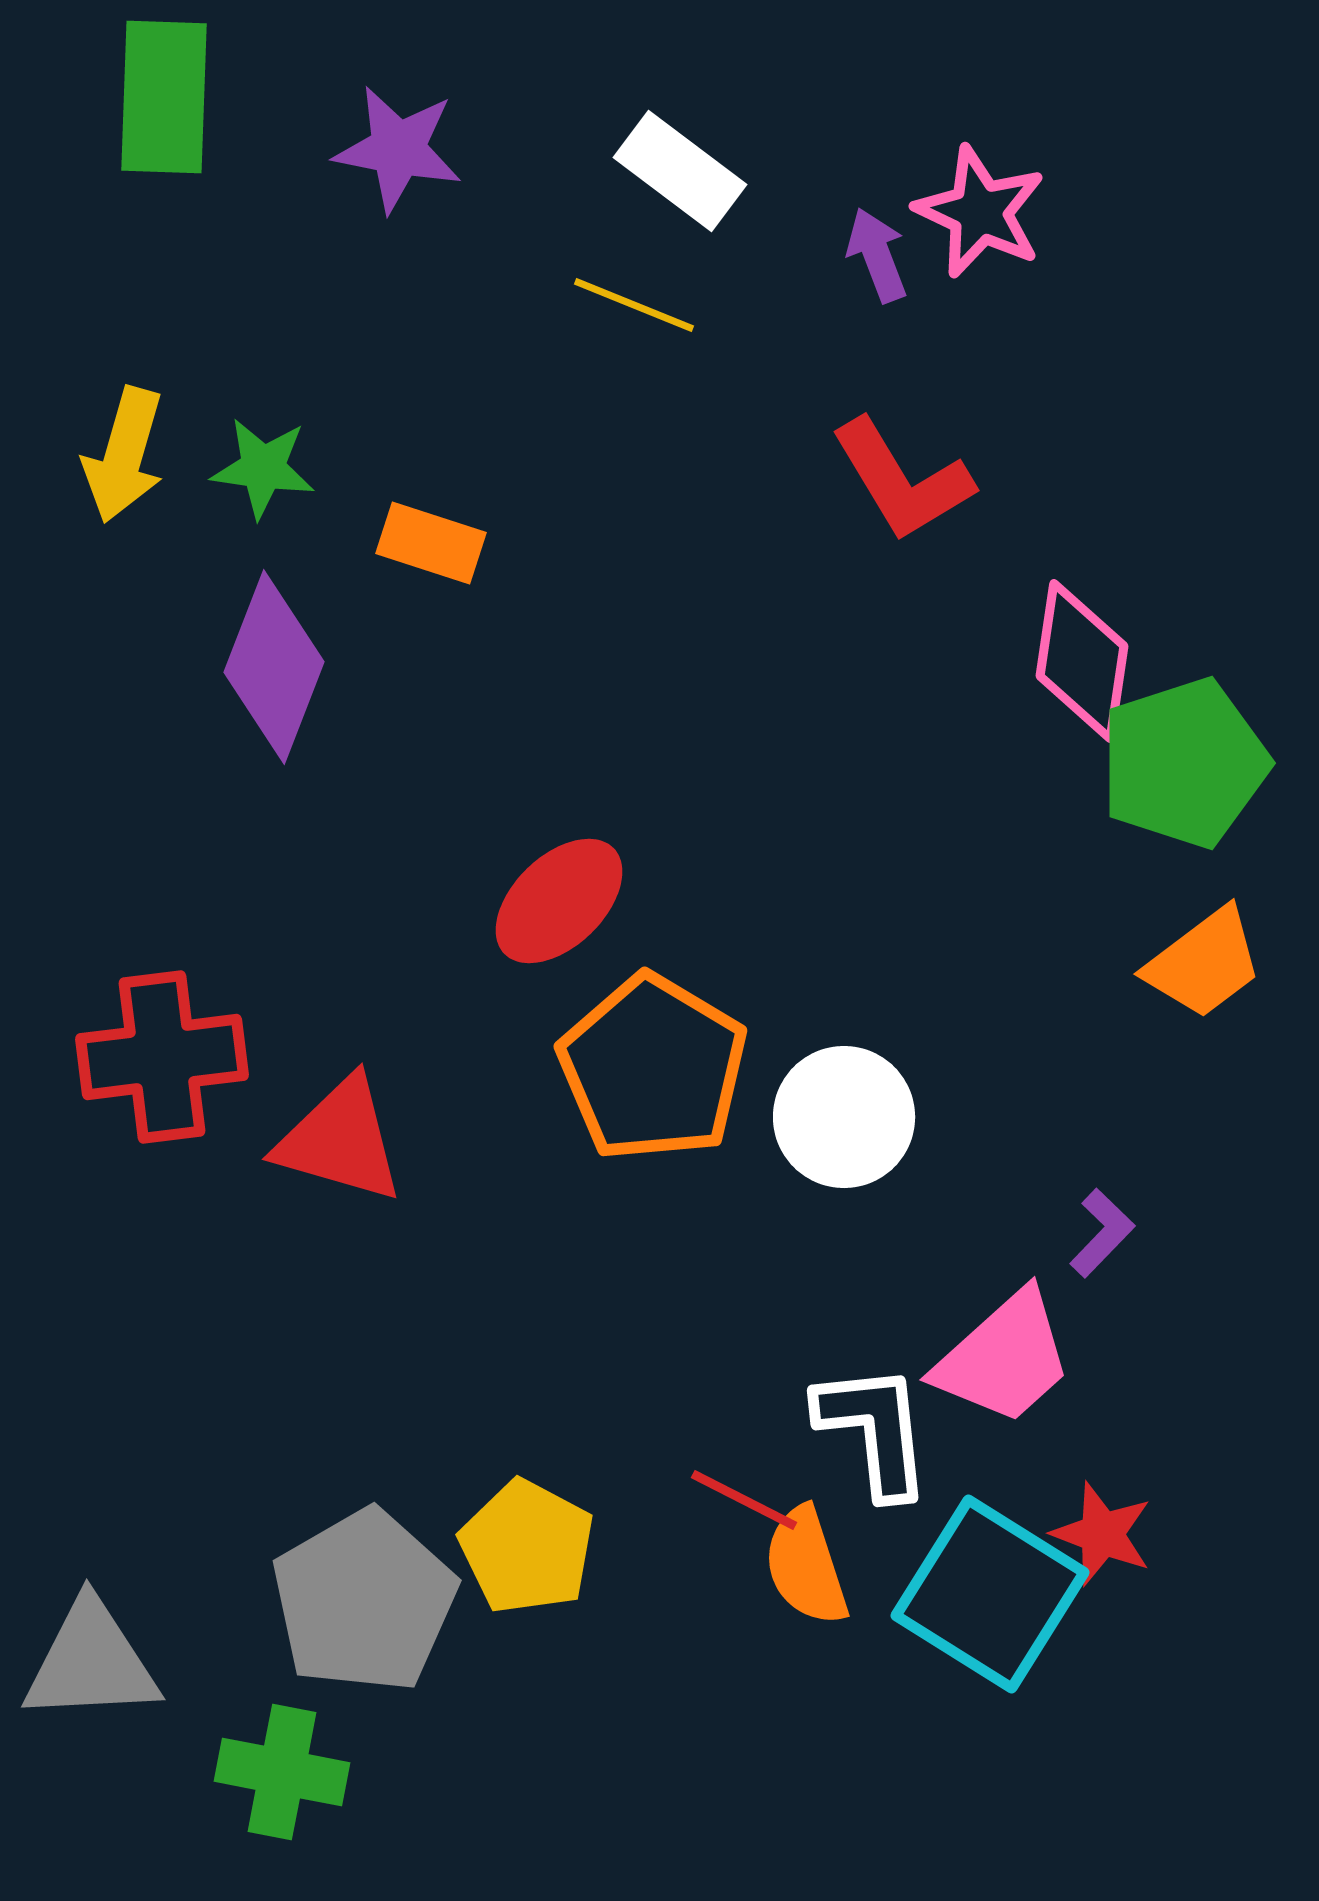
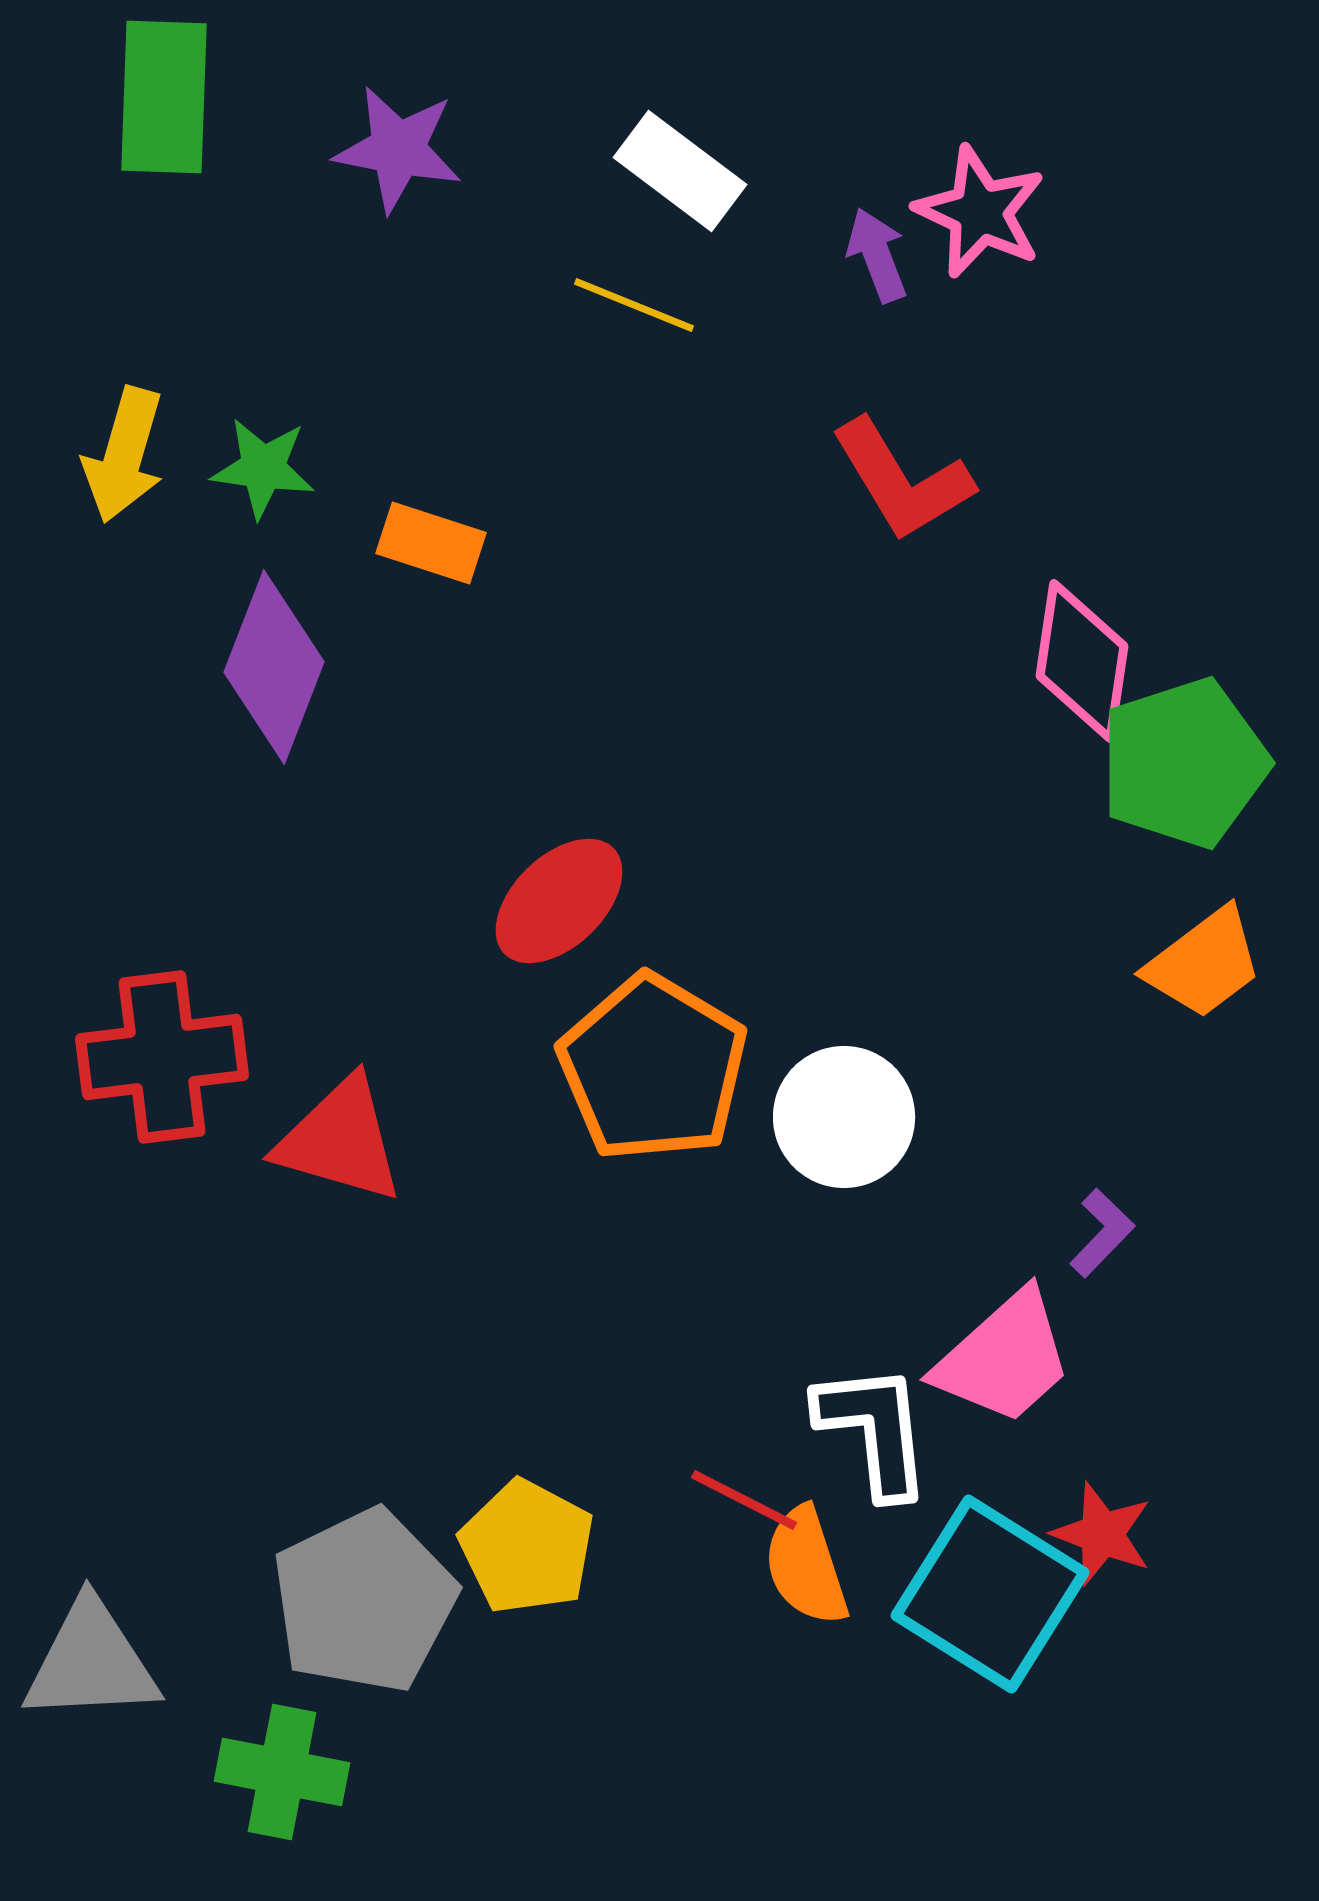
gray pentagon: rotated 4 degrees clockwise
